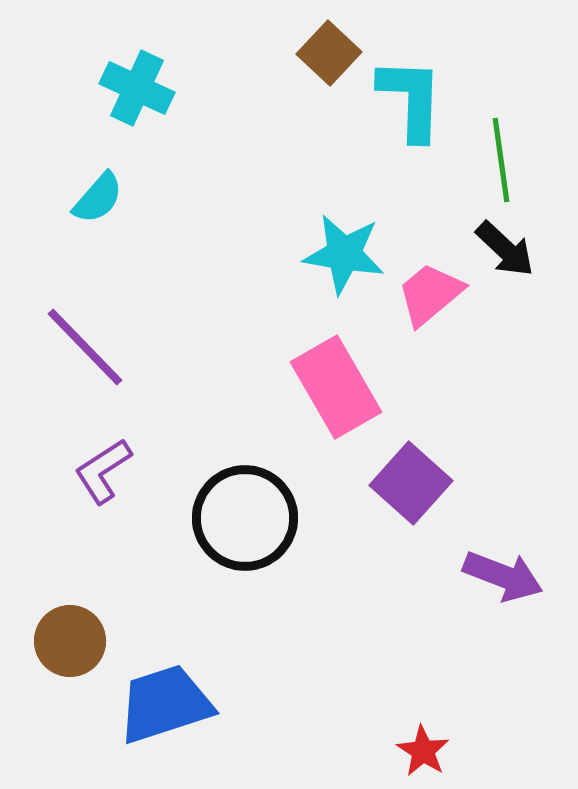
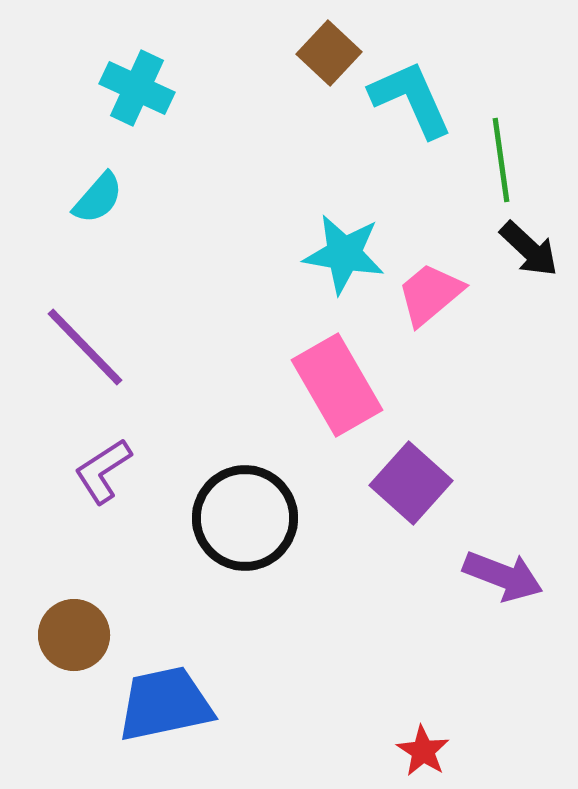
cyan L-shape: rotated 26 degrees counterclockwise
black arrow: moved 24 px right
pink rectangle: moved 1 px right, 2 px up
brown circle: moved 4 px right, 6 px up
blue trapezoid: rotated 6 degrees clockwise
